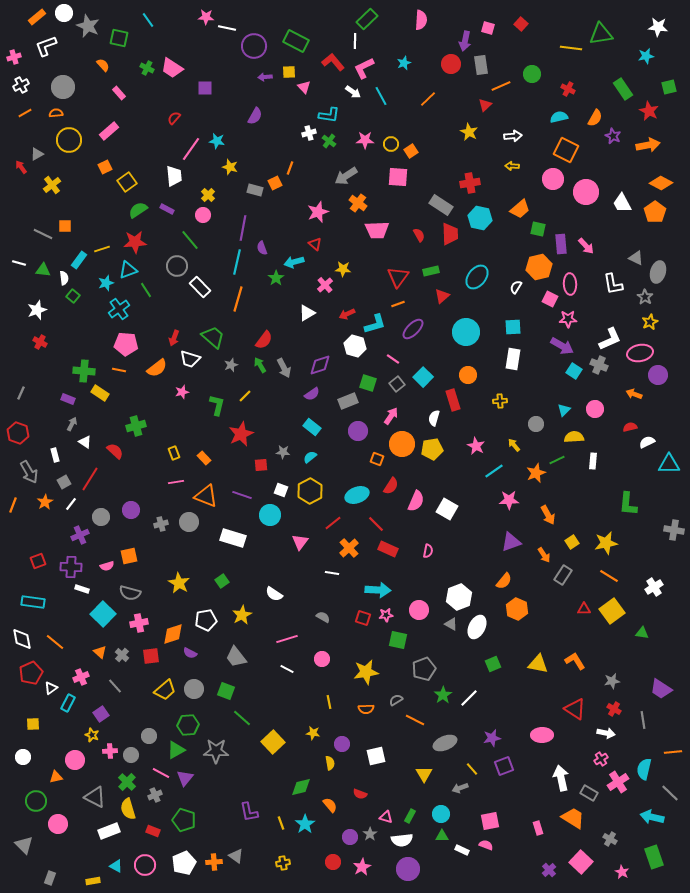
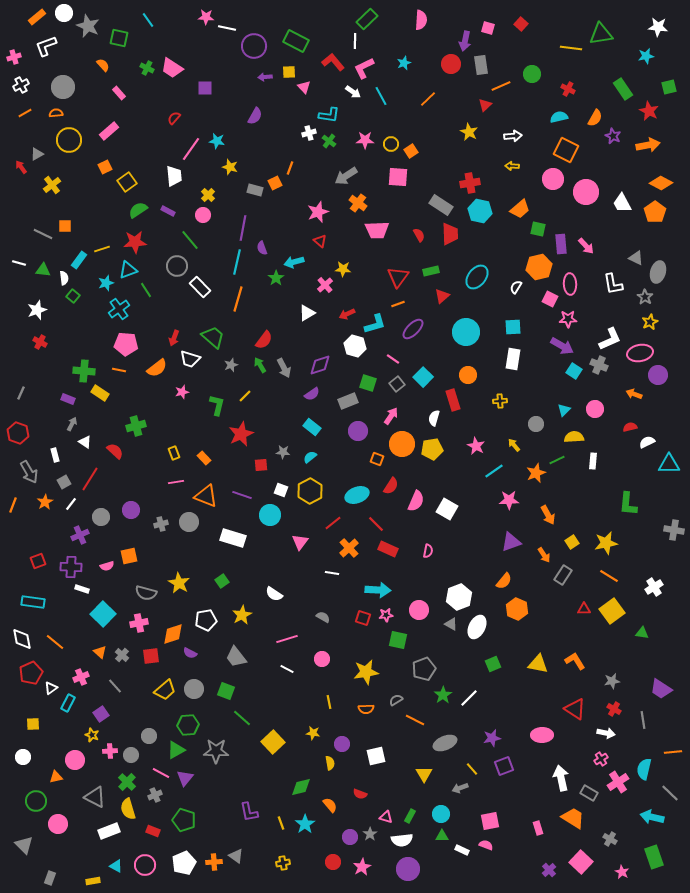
purple rectangle at (167, 209): moved 1 px right, 2 px down
cyan hexagon at (480, 218): moved 7 px up
red triangle at (315, 244): moved 5 px right, 3 px up
gray semicircle at (130, 593): moved 16 px right
